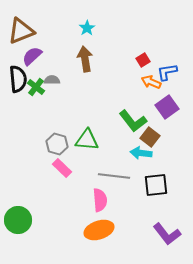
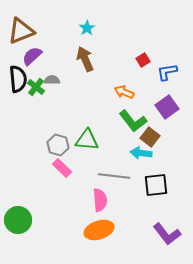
brown arrow: rotated 15 degrees counterclockwise
orange arrow: moved 27 px left, 10 px down
gray hexagon: moved 1 px right, 1 px down
